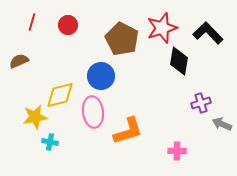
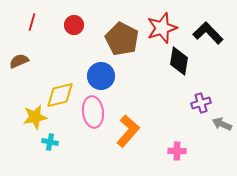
red circle: moved 6 px right
orange L-shape: rotated 32 degrees counterclockwise
